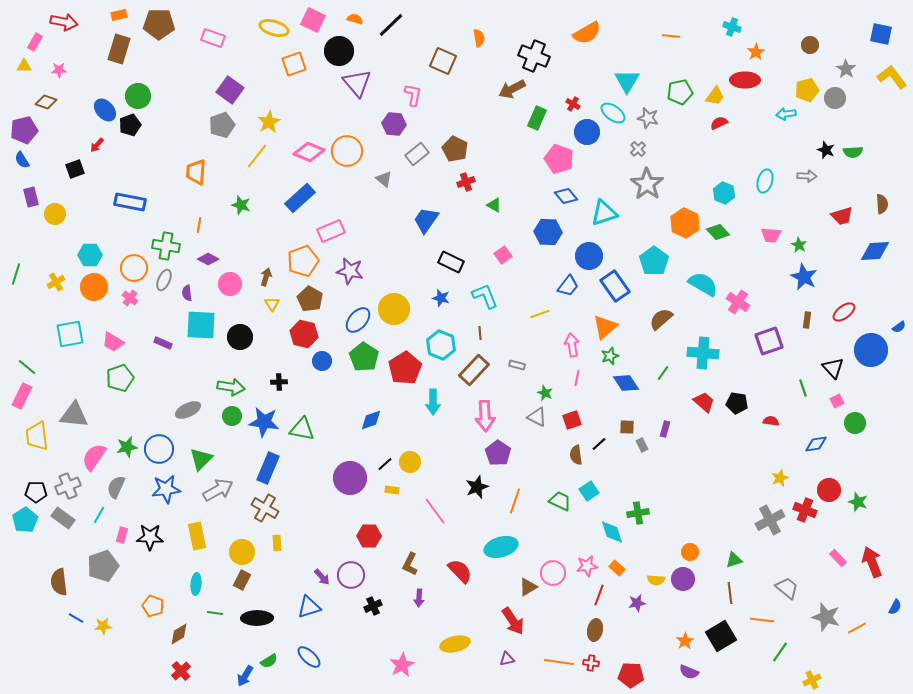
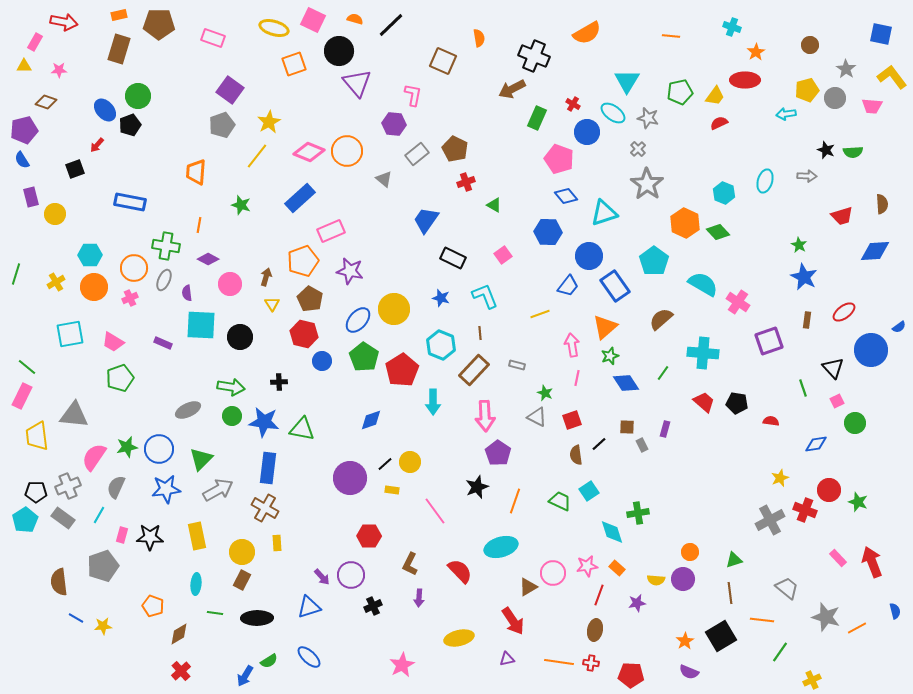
pink trapezoid at (771, 235): moved 101 px right, 129 px up
black rectangle at (451, 262): moved 2 px right, 4 px up
pink cross at (130, 298): rotated 28 degrees clockwise
red pentagon at (405, 368): moved 3 px left, 2 px down
blue rectangle at (268, 468): rotated 16 degrees counterclockwise
blue semicircle at (895, 607): moved 4 px down; rotated 42 degrees counterclockwise
yellow ellipse at (455, 644): moved 4 px right, 6 px up
